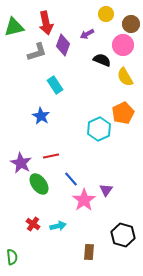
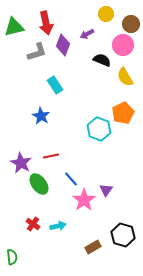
cyan hexagon: rotated 15 degrees counterclockwise
brown rectangle: moved 4 px right, 5 px up; rotated 56 degrees clockwise
